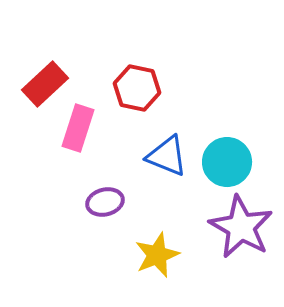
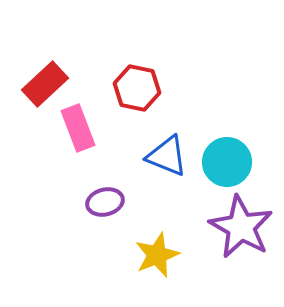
pink rectangle: rotated 39 degrees counterclockwise
